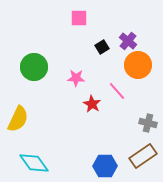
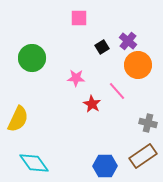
green circle: moved 2 px left, 9 px up
